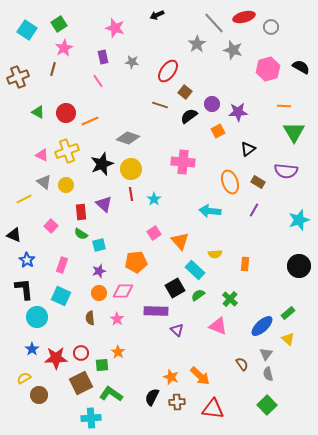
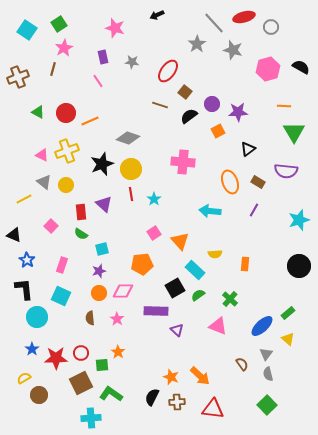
cyan square at (99, 245): moved 3 px right, 4 px down
orange pentagon at (136, 262): moved 6 px right, 2 px down
